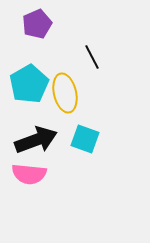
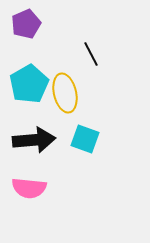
purple pentagon: moved 11 px left
black line: moved 1 px left, 3 px up
black arrow: moved 2 px left; rotated 15 degrees clockwise
pink semicircle: moved 14 px down
